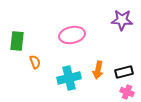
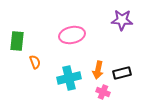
black rectangle: moved 2 px left, 1 px down
pink cross: moved 24 px left
